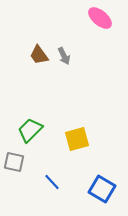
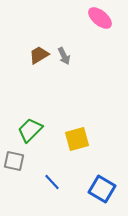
brown trapezoid: rotated 95 degrees clockwise
gray square: moved 1 px up
